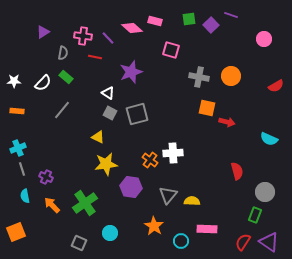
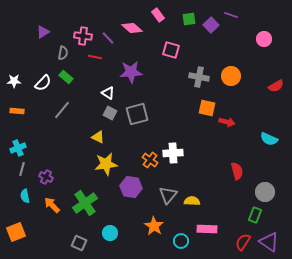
pink rectangle at (155, 21): moved 3 px right, 6 px up; rotated 40 degrees clockwise
purple star at (131, 72): rotated 15 degrees clockwise
gray line at (22, 169): rotated 32 degrees clockwise
